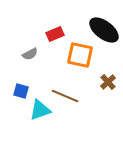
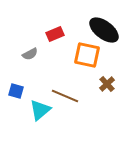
orange square: moved 7 px right
brown cross: moved 1 px left, 2 px down
blue square: moved 5 px left
cyan triangle: rotated 20 degrees counterclockwise
